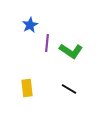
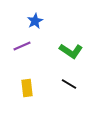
blue star: moved 5 px right, 4 px up
purple line: moved 25 px left, 3 px down; rotated 60 degrees clockwise
black line: moved 5 px up
